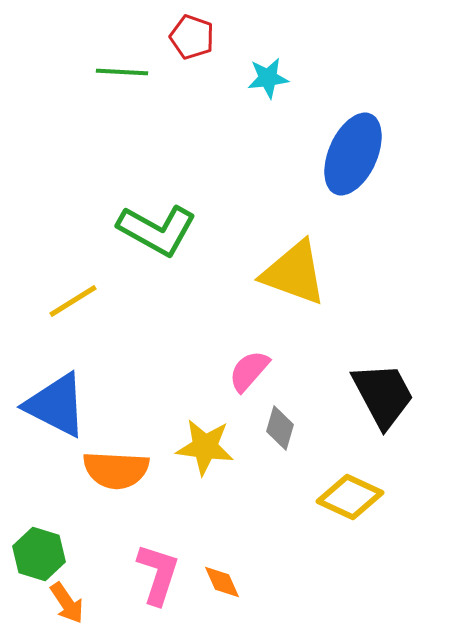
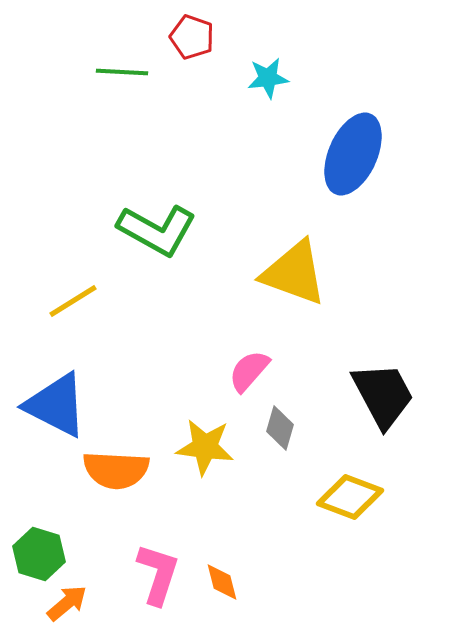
yellow diamond: rotated 4 degrees counterclockwise
orange diamond: rotated 9 degrees clockwise
orange arrow: rotated 96 degrees counterclockwise
